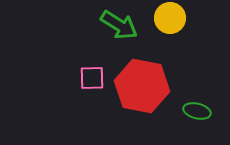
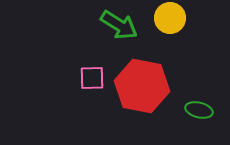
green ellipse: moved 2 px right, 1 px up
